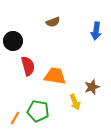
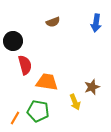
blue arrow: moved 8 px up
red semicircle: moved 3 px left, 1 px up
orange trapezoid: moved 8 px left, 6 px down
